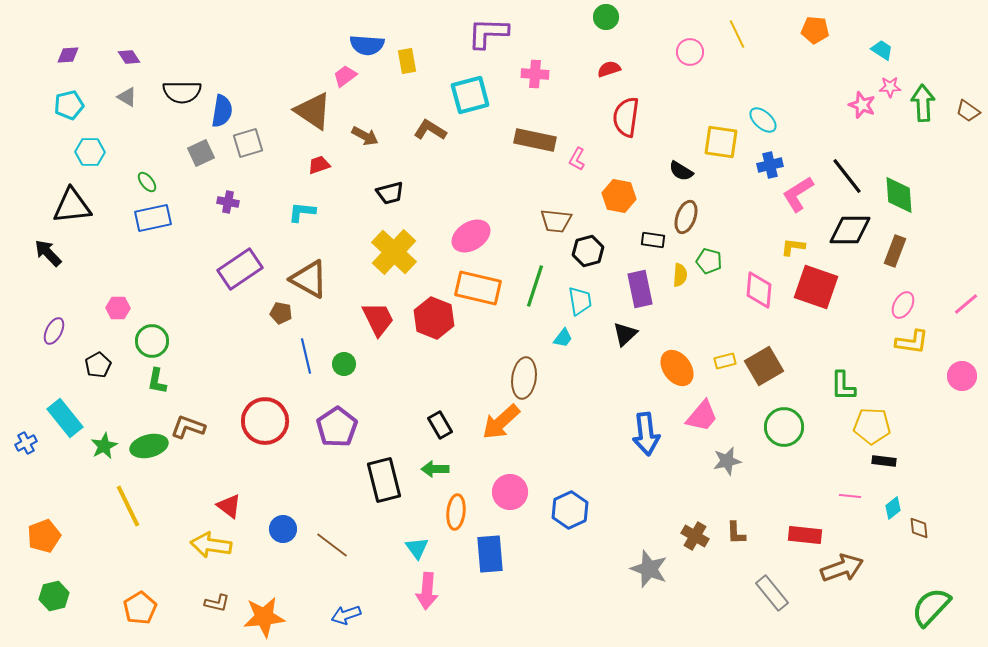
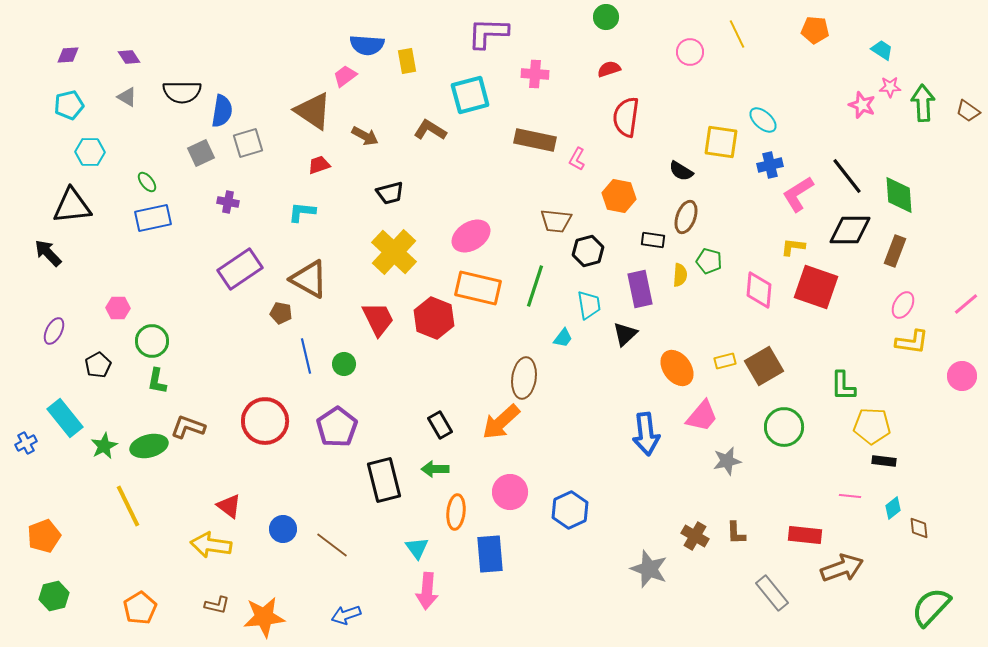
cyan trapezoid at (580, 301): moved 9 px right, 4 px down
brown L-shape at (217, 603): moved 2 px down
